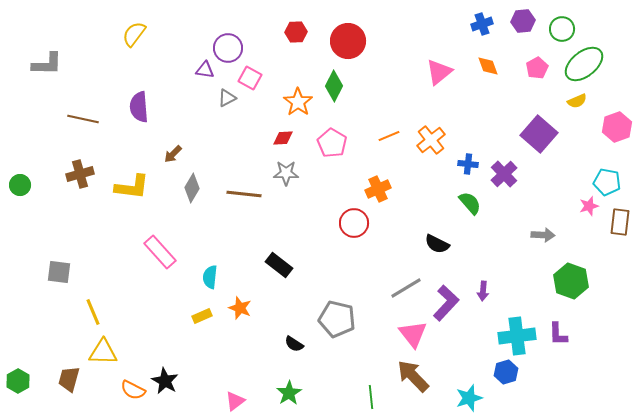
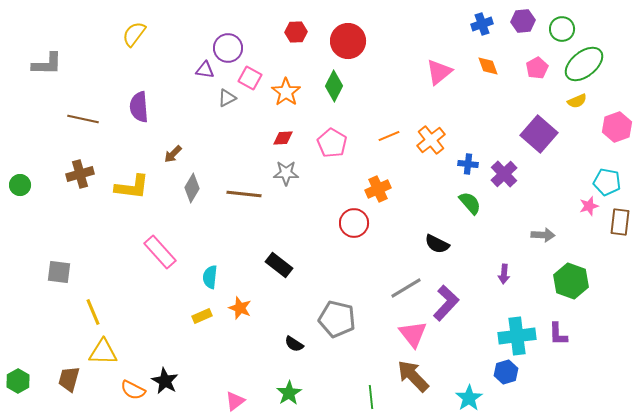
orange star at (298, 102): moved 12 px left, 10 px up
purple arrow at (483, 291): moved 21 px right, 17 px up
cyan star at (469, 398): rotated 16 degrees counterclockwise
